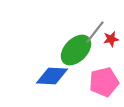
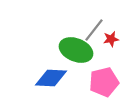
gray line: moved 1 px left, 2 px up
green ellipse: rotated 68 degrees clockwise
blue diamond: moved 1 px left, 2 px down
